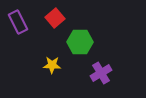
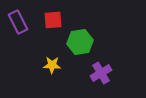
red square: moved 2 px left, 2 px down; rotated 36 degrees clockwise
green hexagon: rotated 10 degrees counterclockwise
